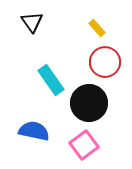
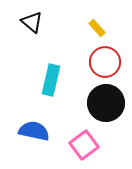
black triangle: rotated 15 degrees counterclockwise
cyan rectangle: rotated 48 degrees clockwise
black circle: moved 17 px right
